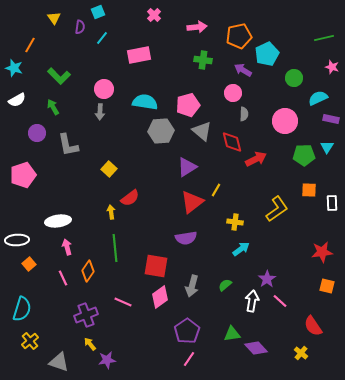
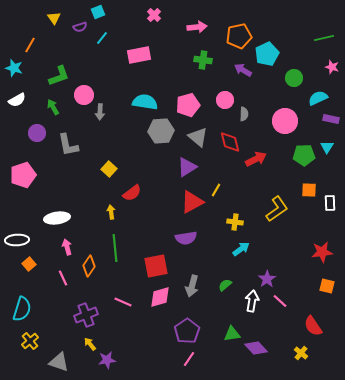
purple semicircle at (80, 27): rotated 64 degrees clockwise
green L-shape at (59, 76): rotated 65 degrees counterclockwise
pink circle at (104, 89): moved 20 px left, 6 px down
pink circle at (233, 93): moved 8 px left, 7 px down
gray triangle at (202, 131): moved 4 px left, 6 px down
red diamond at (232, 142): moved 2 px left
red semicircle at (130, 198): moved 2 px right, 5 px up
red triangle at (192, 202): rotated 10 degrees clockwise
white rectangle at (332, 203): moved 2 px left
white ellipse at (58, 221): moved 1 px left, 3 px up
red square at (156, 266): rotated 20 degrees counterclockwise
orange diamond at (88, 271): moved 1 px right, 5 px up
pink diamond at (160, 297): rotated 20 degrees clockwise
